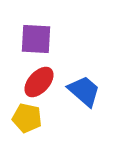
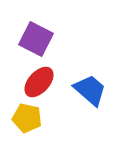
purple square: rotated 24 degrees clockwise
blue trapezoid: moved 6 px right, 1 px up
